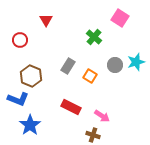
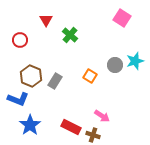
pink square: moved 2 px right
green cross: moved 24 px left, 2 px up
cyan star: moved 1 px left, 1 px up
gray rectangle: moved 13 px left, 15 px down
red rectangle: moved 20 px down
